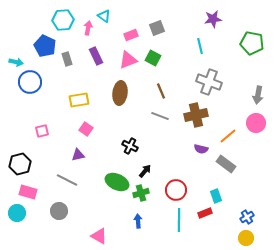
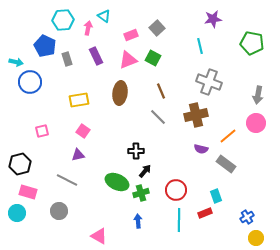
gray square at (157, 28): rotated 21 degrees counterclockwise
gray line at (160, 116): moved 2 px left, 1 px down; rotated 24 degrees clockwise
pink square at (86, 129): moved 3 px left, 2 px down
black cross at (130, 146): moved 6 px right, 5 px down; rotated 28 degrees counterclockwise
yellow circle at (246, 238): moved 10 px right
